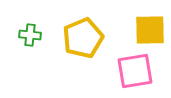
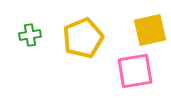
yellow square: rotated 12 degrees counterclockwise
green cross: rotated 15 degrees counterclockwise
